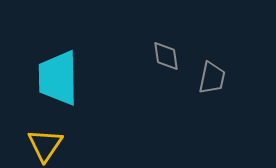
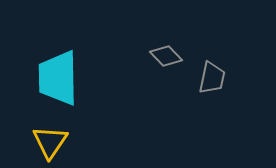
gray diamond: rotated 36 degrees counterclockwise
yellow triangle: moved 5 px right, 3 px up
